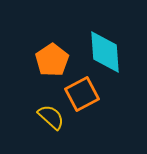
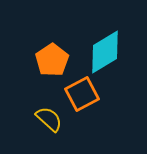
cyan diamond: rotated 63 degrees clockwise
yellow semicircle: moved 2 px left, 2 px down
